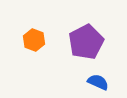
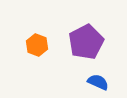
orange hexagon: moved 3 px right, 5 px down
